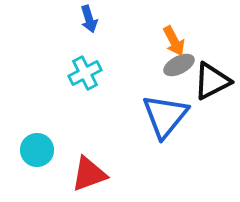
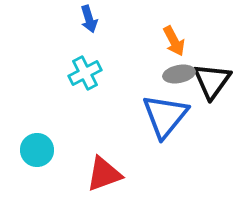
gray ellipse: moved 9 px down; rotated 16 degrees clockwise
black triangle: rotated 27 degrees counterclockwise
red triangle: moved 15 px right
